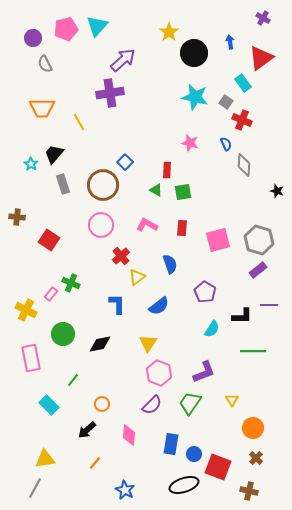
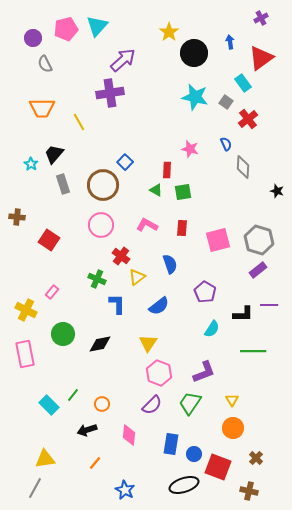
purple cross at (263, 18): moved 2 px left; rotated 32 degrees clockwise
red cross at (242, 120): moved 6 px right, 1 px up; rotated 30 degrees clockwise
pink star at (190, 143): moved 6 px down
gray diamond at (244, 165): moved 1 px left, 2 px down
red cross at (121, 256): rotated 12 degrees counterclockwise
green cross at (71, 283): moved 26 px right, 4 px up
pink rectangle at (51, 294): moved 1 px right, 2 px up
black L-shape at (242, 316): moved 1 px right, 2 px up
pink rectangle at (31, 358): moved 6 px left, 4 px up
green line at (73, 380): moved 15 px down
orange circle at (253, 428): moved 20 px left
black arrow at (87, 430): rotated 24 degrees clockwise
